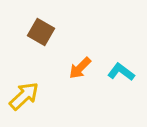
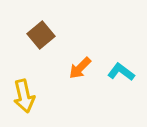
brown square: moved 3 px down; rotated 20 degrees clockwise
yellow arrow: rotated 120 degrees clockwise
